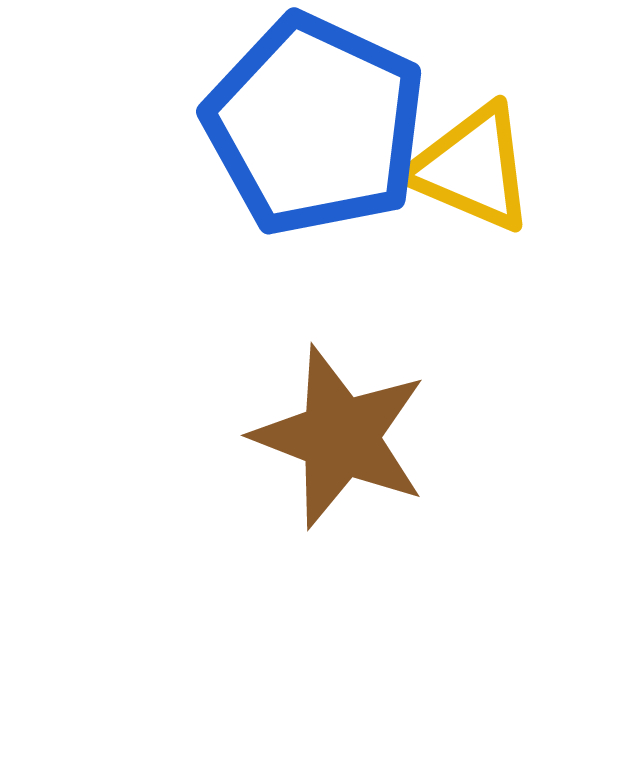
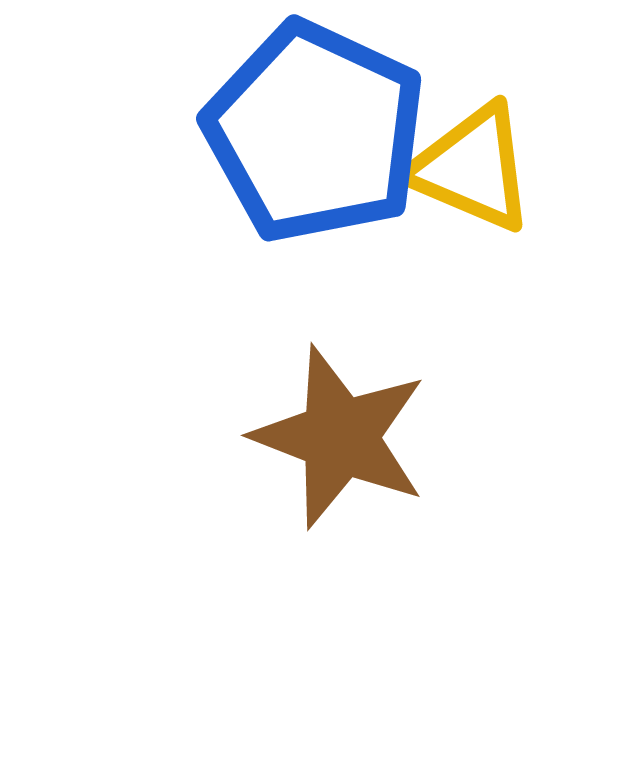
blue pentagon: moved 7 px down
